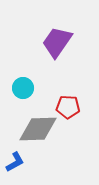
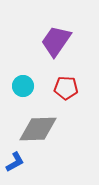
purple trapezoid: moved 1 px left, 1 px up
cyan circle: moved 2 px up
red pentagon: moved 2 px left, 19 px up
